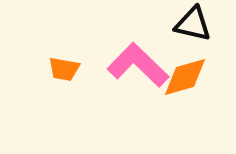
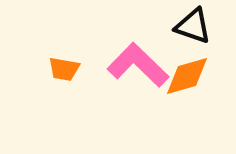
black triangle: moved 2 px down; rotated 6 degrees clockwise
orange diamond: moved 2 px right, 1 px up
